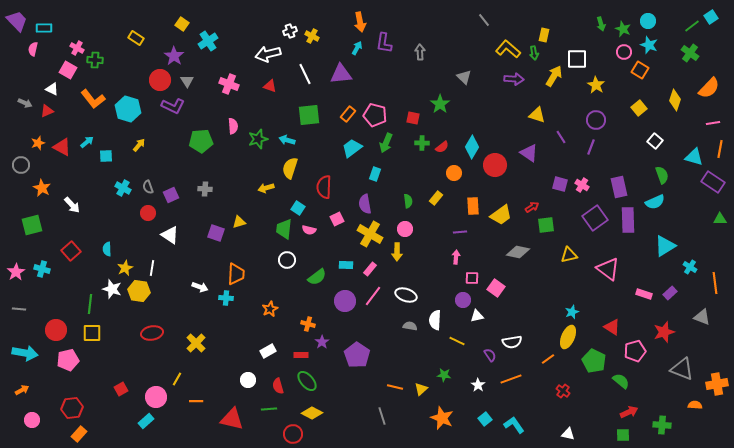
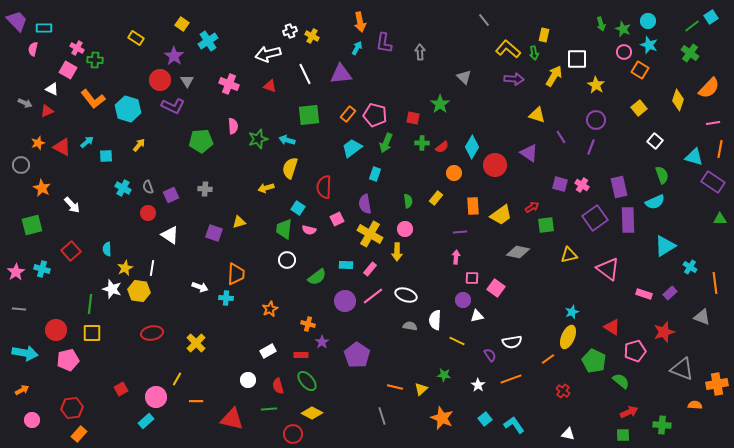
yellow diamond at (675, 100): moved 3 px right
purple square at (216, 233): moved 2 px left
pink line at (373, 296): rotated 15 degrees clockwise
